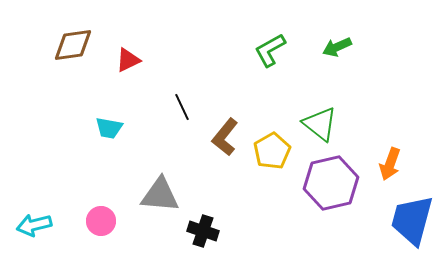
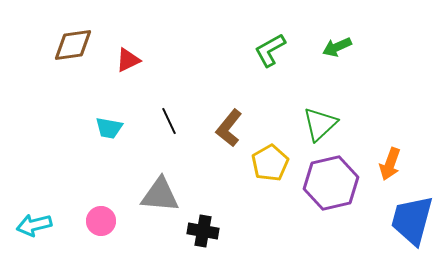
black line: moved 13 px left, 14 px down
green triangle: rotated 39 degrees clockwise
brown L-shape: moved 4 px right, 9 px up
yellow pentagon: moved 2 px left, 12 px down
black cross: rotated 8 degrees counterclockwise
